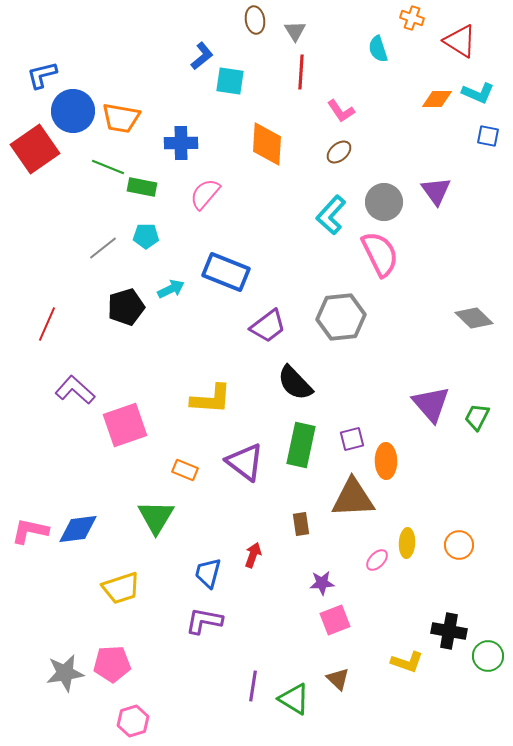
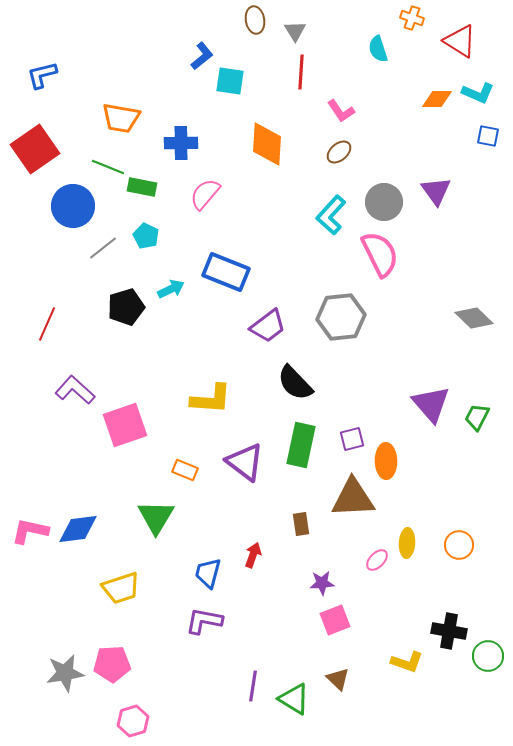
blue circle at (73, 111): moved 95 px down
cyan pentagon at (146, 236): rotated 25 degrees clockwise
